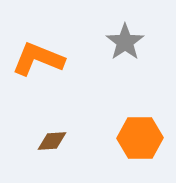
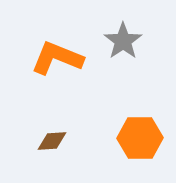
gray star: moved 2 px left, 1 px up
orange L-shape: moved 19 px right, 1 px up
